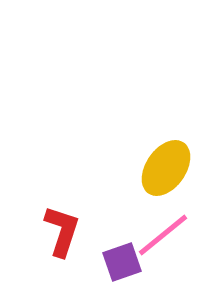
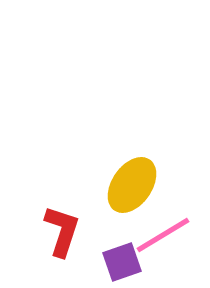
yellow ellipse: moved 34 px left, 17 px down
pink line: rotated 8 degrees clockwise
